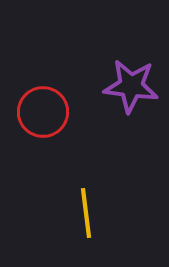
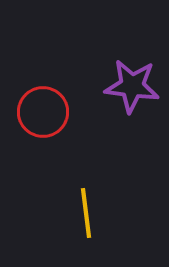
purple star: moved 1 px right
